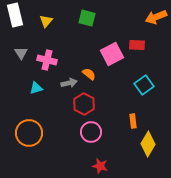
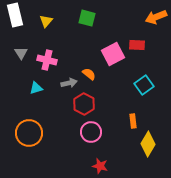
pink square: moved 1 px right
